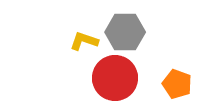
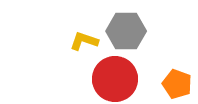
gray hexagon: moved 1 px right, 1 px up
red circle: moved 1 px down
